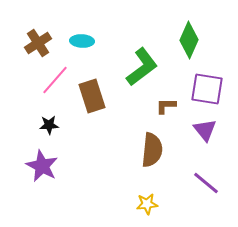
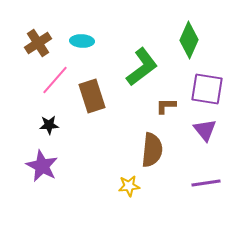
purple line: rotated 48 degrees counterclockwise
yellow star: moved 18 px left, 18 px up
